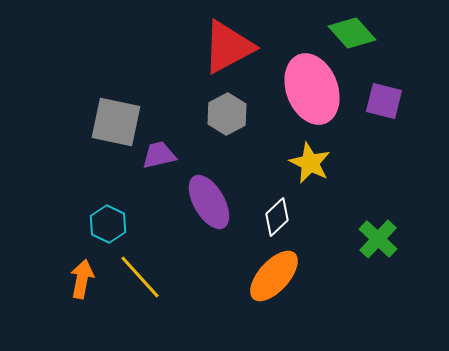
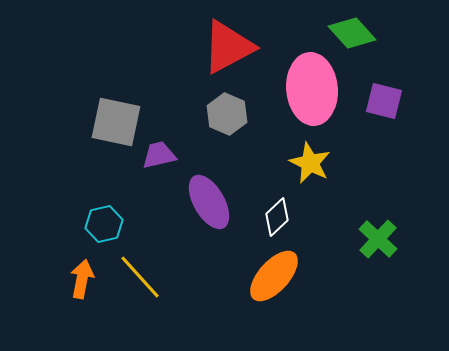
pink ellipse: rotated 16 degrees clockwise
gray hexagon: rotated 9 degrees counterclockwise
cyan hexagon: moved 4 px left; rotated 21 degrees clockwise
